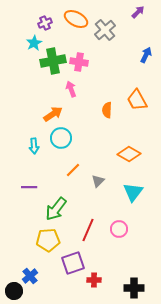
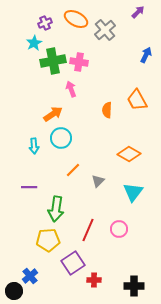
green arrow: rotated 30 degrees counterclockwise
purple square: rotated 15 degrees counterclockwise
black cross: moved 2 px up
